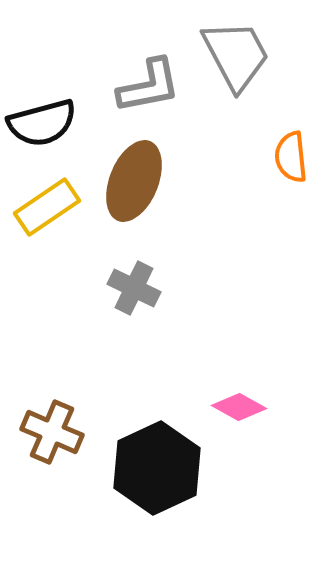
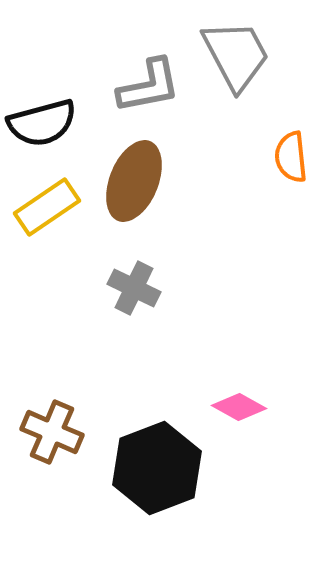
black hexagon: rotated 4 degrees clockwise
